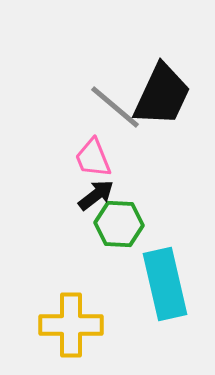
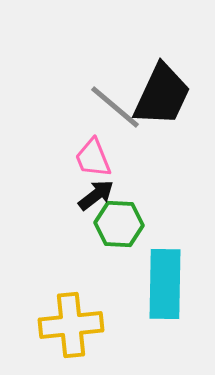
cyan rectangle: rotated 14 degrees clockwise
yellow cross: rotated 6 degrees counterclockwise
